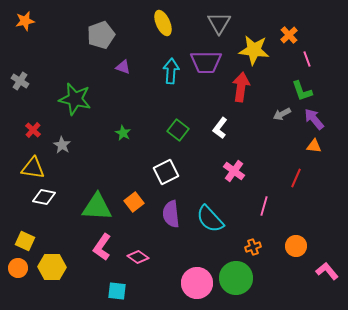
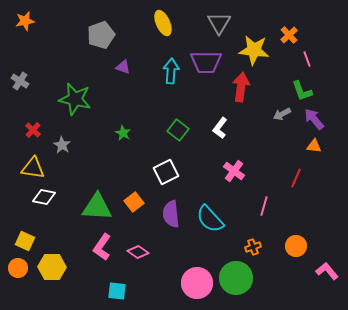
pink diamond at (138, 257): moved 5 px up
